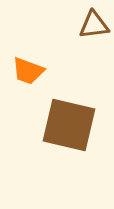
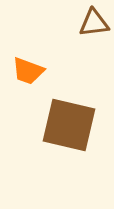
brown triangle: moved 2 px up
